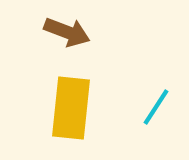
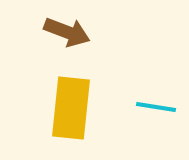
cyan line: rotated 66 degrees clockwise
